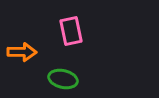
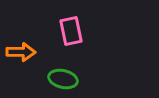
orange arrow: moved 1 px left
